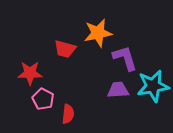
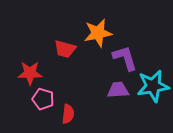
pink pentagon: rotated 10 degrees counterclockwise
